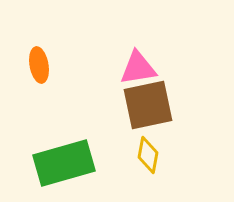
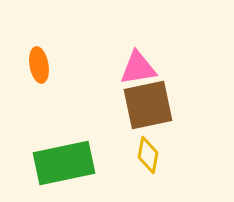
green rectangle: rotated 4 degrees clockwise
